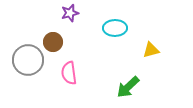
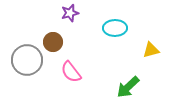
gray circle: moved 1 px left
pink semicircle: moved 2 px right, 1 px up; rotated 30 degrees counterclockwise
